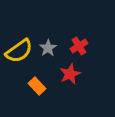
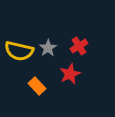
yellow semicircle: rotated 48 degrees clockwise
